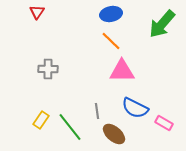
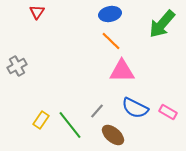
blue ellipse: moved 1 px left
gray cross: moved 31 px left, 3 px up; rotated 30 degrees counterclockwise
gray line: rotated 49 degrees clockwise
pink rectangle: moved 4 px right, 11 px up
green line: moved 2 px up
brown ellipse: moved 1 px left, 1 px down
